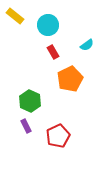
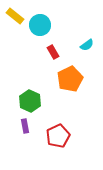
cyan circle: moved 8 px left
purple rectangle: moved 1 px left; rotated 16 degrees clockwise
